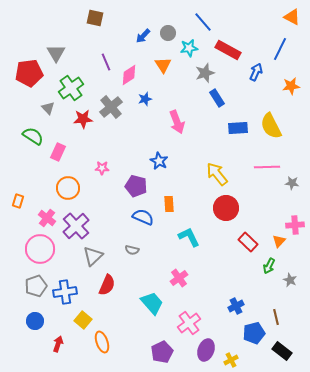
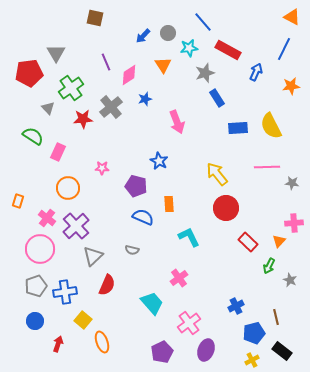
blue line at (280, 49): moved 4 px right
pink cross at (295, 225): moved 1 px left, 2 px up
yellow cross at (231, 360): moved 21 px right
